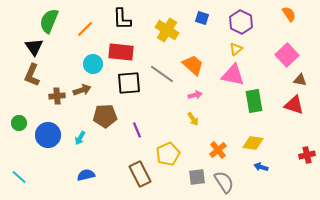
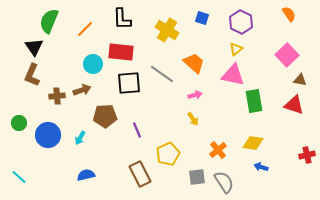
orange trapezoid: moved 1 px right, 2 px up
